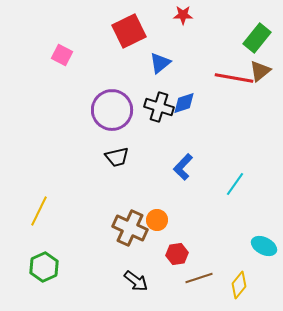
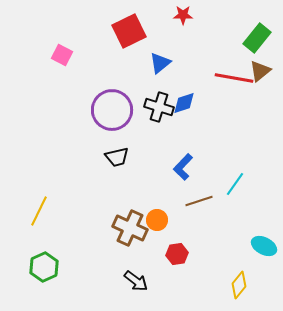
brown line: moved 77 px up
